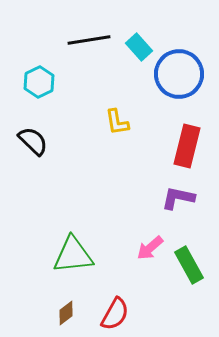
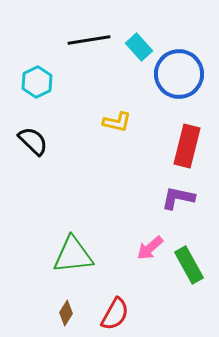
cyan hexagon: moved 2 px left
yellow L-shape: rotated 68 degrees counterclockwise
brown diamond: rotated 20 degrees counterclockwise
